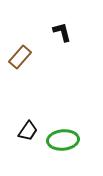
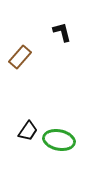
green ellipse: moved 4 px left; rotated 16 degrees clockwise
